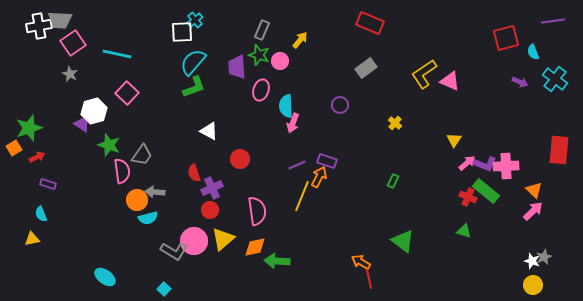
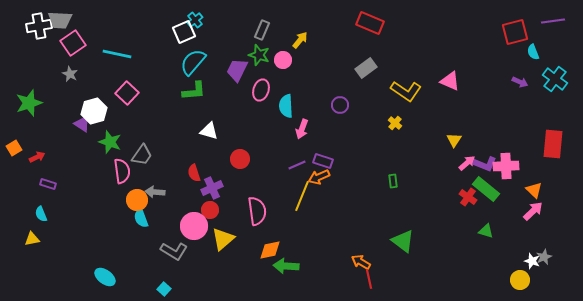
white square at (182, 32): moved 2 px right; rotated 20 degrees counterclockwise
red square at (506, 38): moved 9 px right, 6 px up
pink circle at (280, 61): moved 3 px right, 1 px up
purple trapezoid at (237, 67): moved 3 px down; rotated 30 degrees clockwise
yellow L-shape at (424, 74): moved 18 px left, 17 px down; rotated 112 degrees counterclockwise
green L-shape at (194, 87): moved 4 px down; rotated 15 degrees clockwise
pink arrow at (293, 123): moved 9 px right, 6 px down
green star at (29, 128): moved 25 px up
white triangle at (209, 131): rotated 12 degrees counterclockwise
green star at (109, 145): moved 1 px right, 3 px up
red rectangle at (559, 150): moved 6 px left, 6 px up
purple rectangle at (327, 161): moved 4 px left
orange arrow at (319, 177): rotated 140 degrees counterclockwise
green rectangle at (393, 181): rotated 32 degrees counterclockwise
green rectangle at (486, 191): moved 2 px up
red cross at (468, 197): rotated 12 degrees clockwise
cyan semicircle at (148, 218): moved 7 px left; rotated 84 degrees clockwise
green triangle at (464, 231): moved 22 px right
pink circle at (194, 241): moved 15 px up
orange diamond at (255, 247): moved 15 px right, 3 px down
green arrow at (277, 261): moved 9 px right, 5 px down
yellow circle at (533, 285): moved 13 px left, 5 px up
